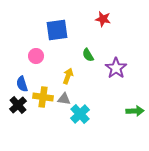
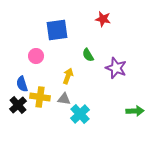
purple star: rotated 15 degrees counterclockwise
yellow cross: moved 3 px left
